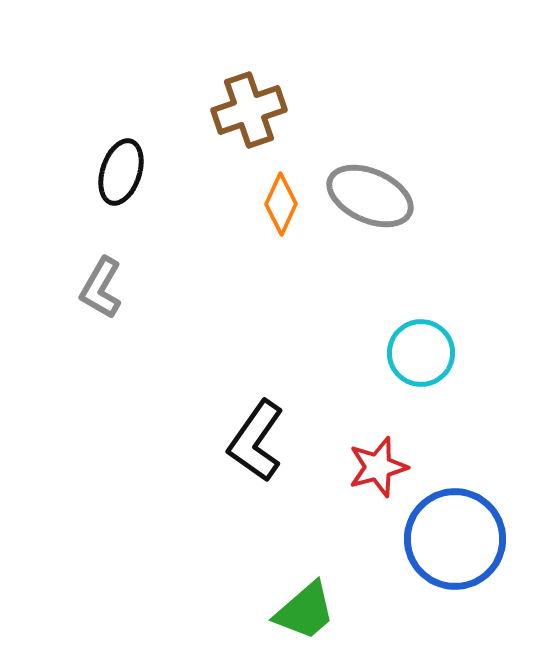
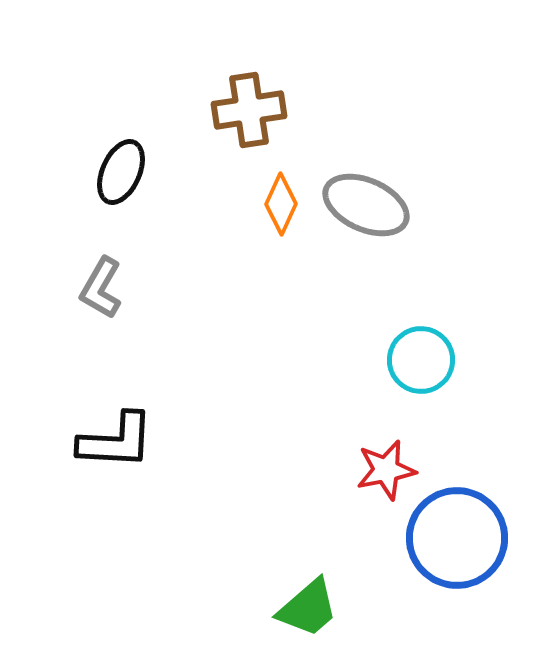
brown cross: rotated 10 degrees clockwise
black ellipse: rotated 6 degrees clockwise
gray ellipse: moved 4 px left, 9 px down
cyan circle: moved 7 px down
black L-shape: moved 140 px left; rotated 122 degrees counterclockwise
red star: moved 8 px right, 3 px down; rotated 4 degrees clockwise
blue circle: moved 2 px right, 1 px up
green trapezoid: moved 3 px right, 3 px up
